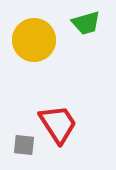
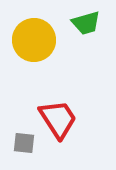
red trapezoid: moved 5 px up
gray square: moved 2 px up
